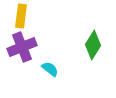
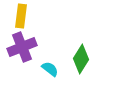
green diamond: moved 12 px left, 14 px down
